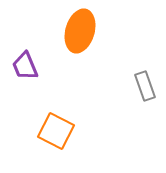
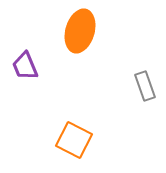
orange square: moved 18 px right, 9 px down
